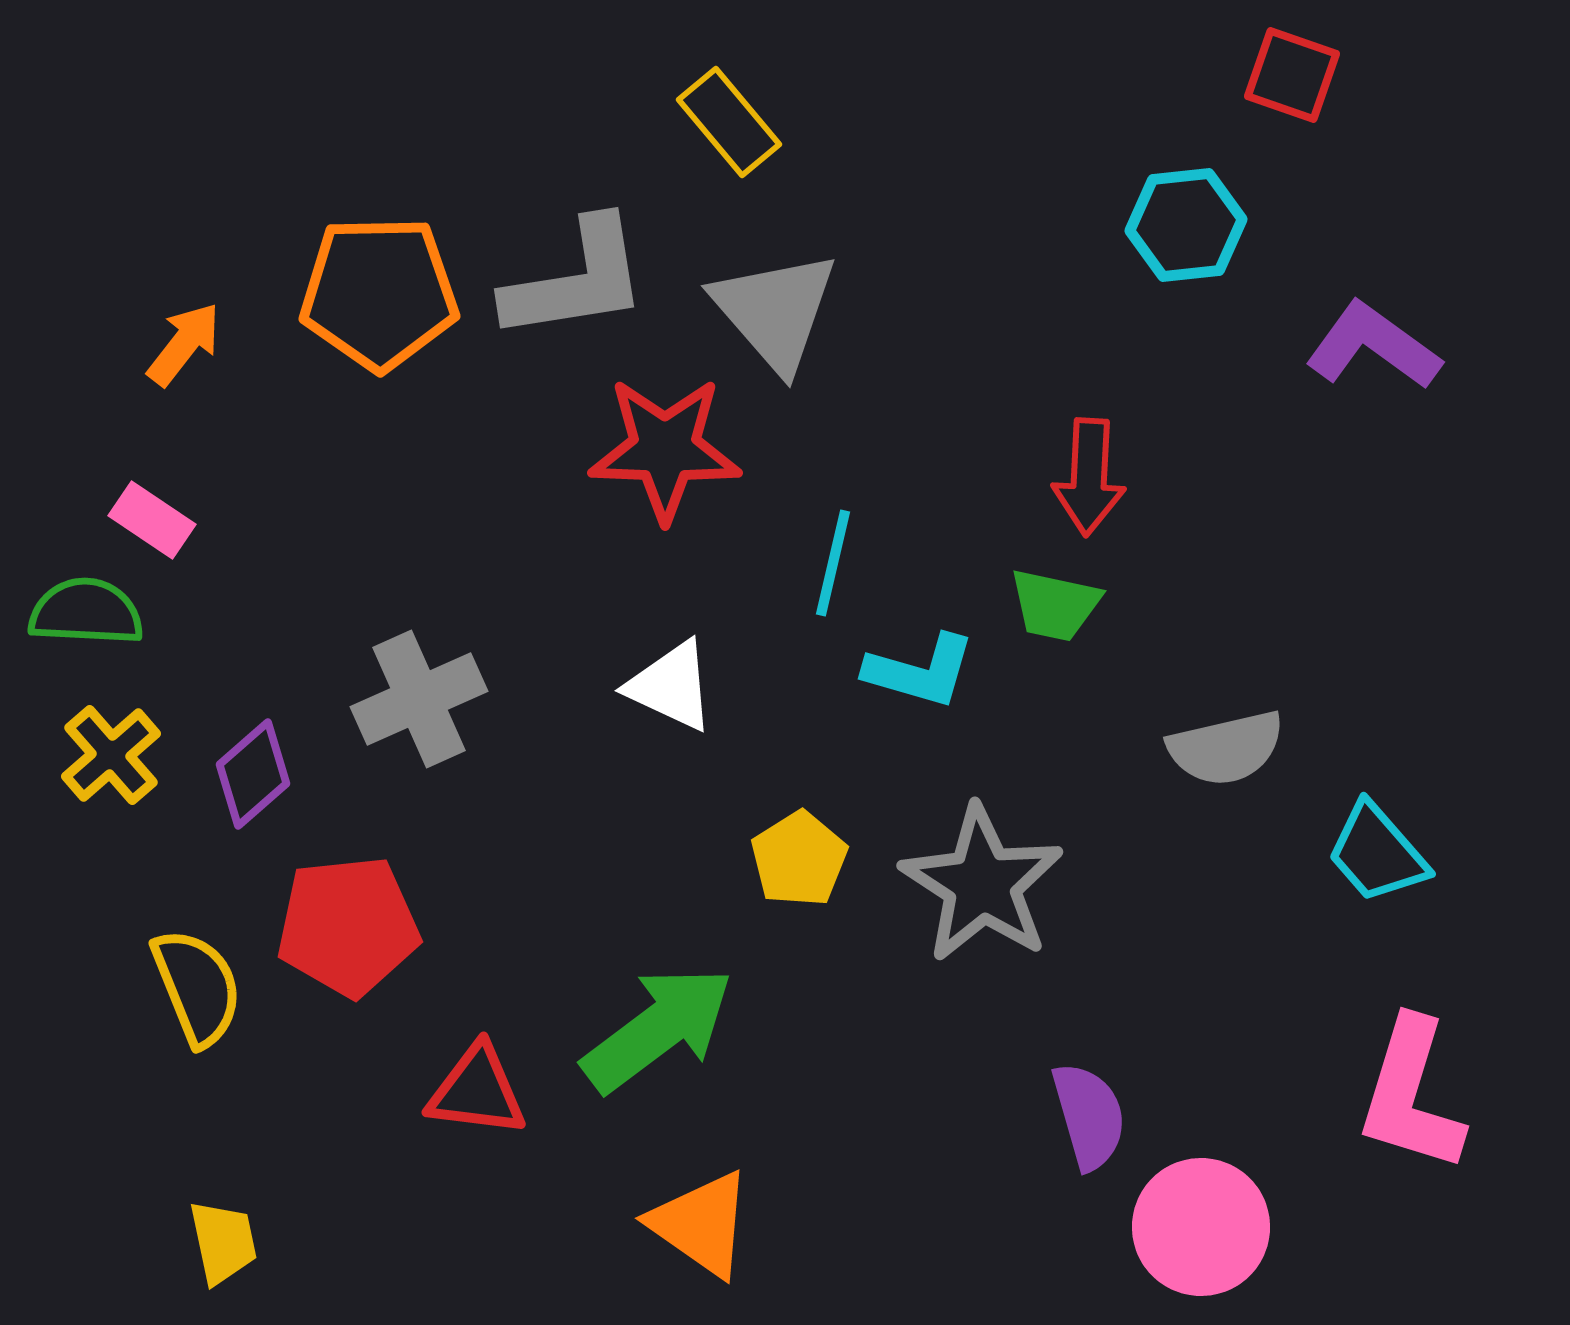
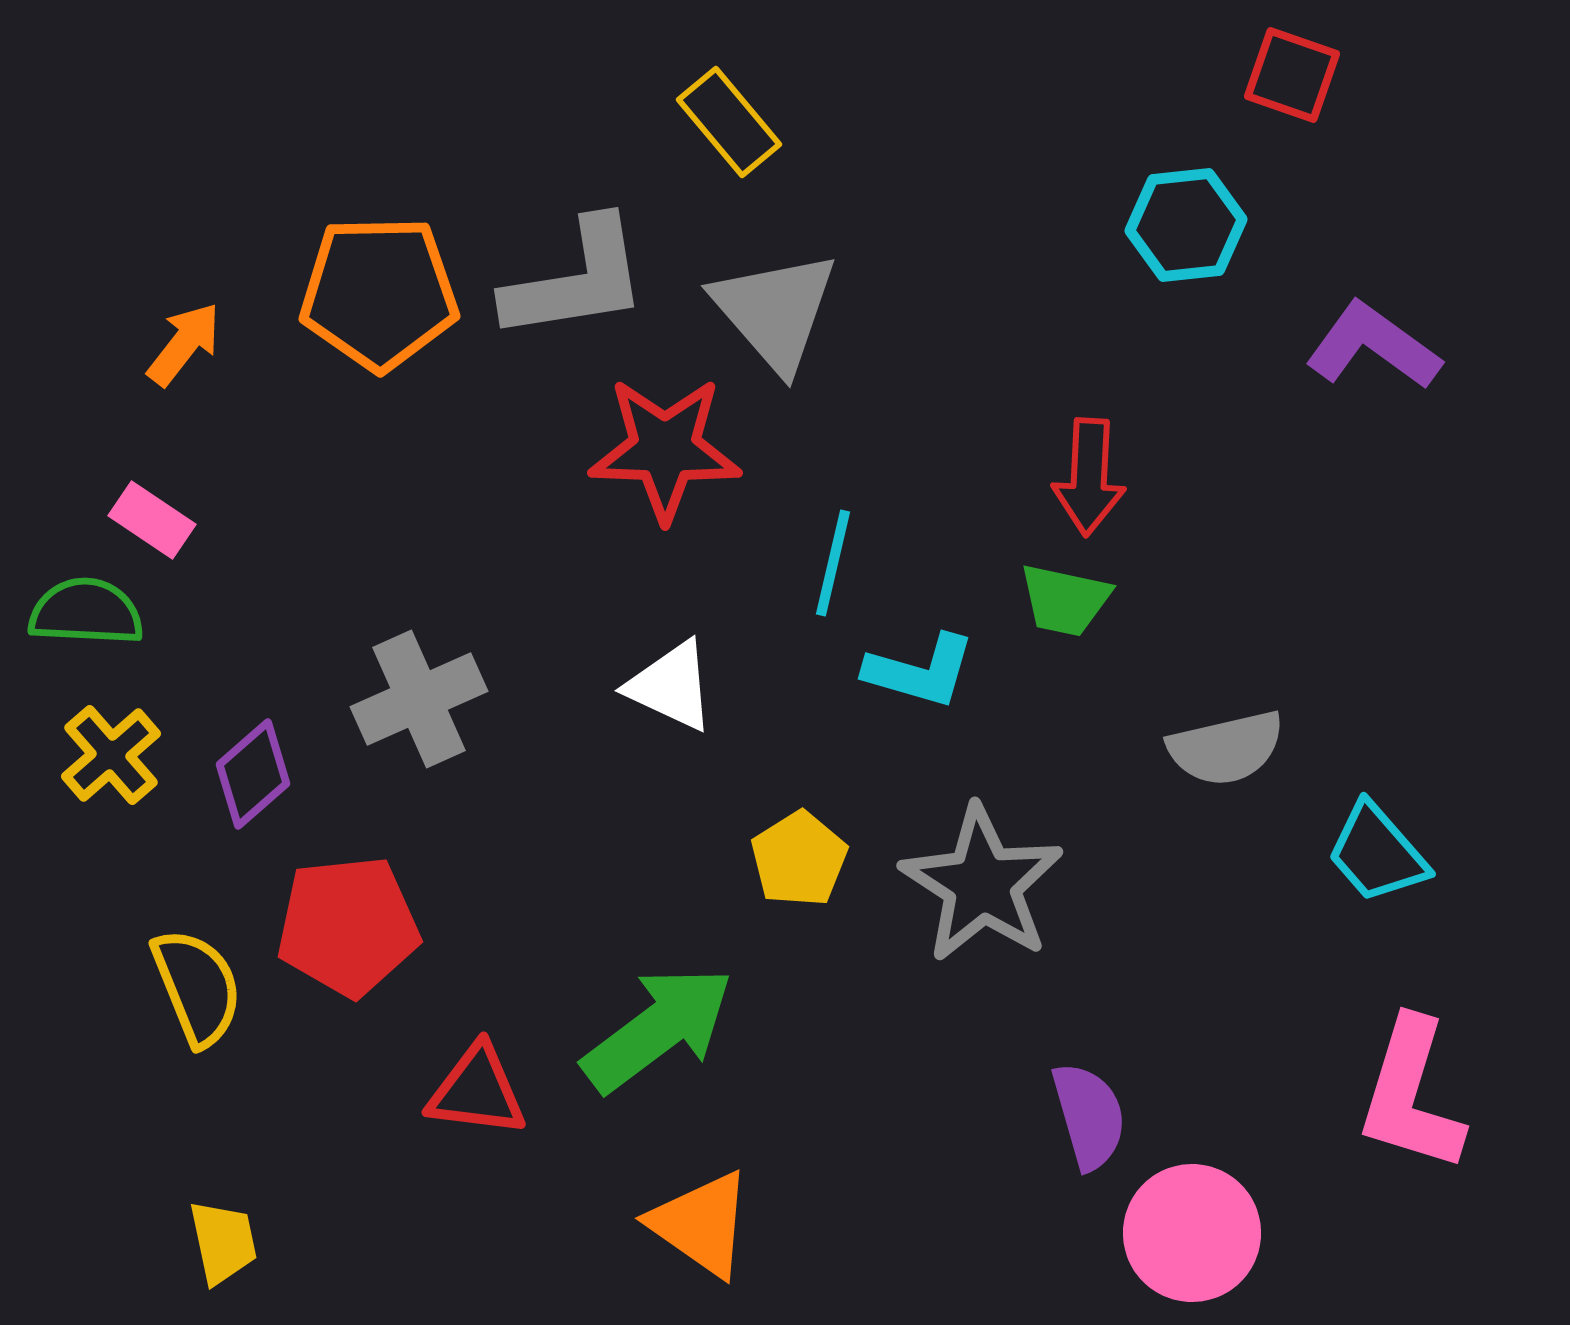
green trapezoid: moved 10 px right, 5 px up
pink circle: moved 9 px left, 6 px down
